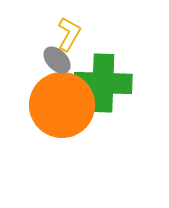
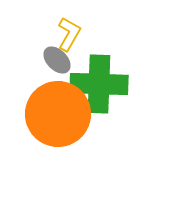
green cross: moved 4 px left, 1 px down
orange circle: moved 4 px left, 9 px down
